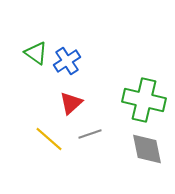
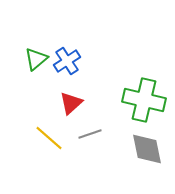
green triangle: moved 6 px down; rotated 45 degrees clockwise
yellow line: moved 1 px up
